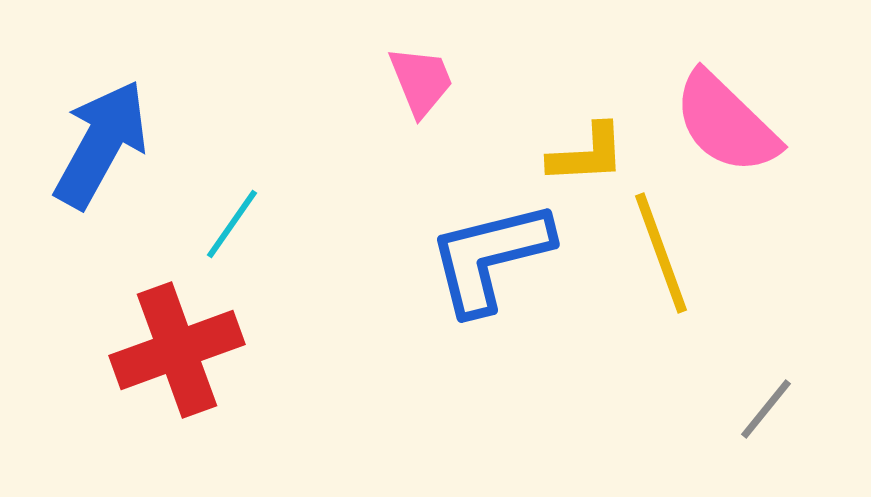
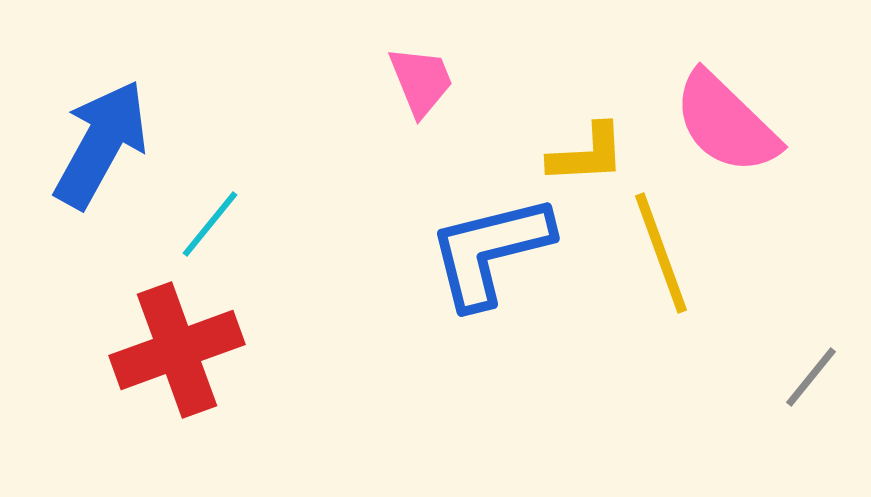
cyan line: moved 22 px left; rotated 4 degrees clockwise
blue L-shape: moved 6 px up
gray line: moved 45 px right, 32 px up
